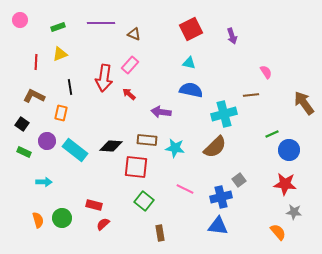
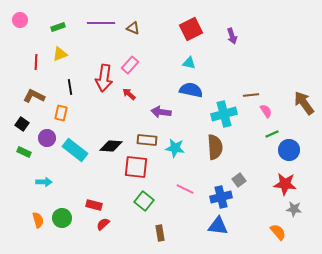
brown triangle at (134, 34): moved 1 px left, 6 px up
pink semicircle at (266, 72): moved 39 px down
purple circle at (47, 141): moved 3 px up
brown semicircle at (215, 147): rotated 50 degrees counterclockwise
gray star at (294, 212): moved 3 px up
